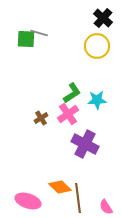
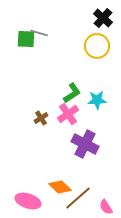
brown line: rotated 56 degrees clockwise
